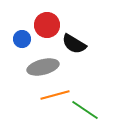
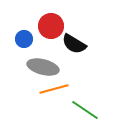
red circle: moved 4 px right, 1 px down
blue circle: moved 2 px right
gray ellipse: rotated 28 degrees clockwise
orange line: moved 1 px left, 6 px up
